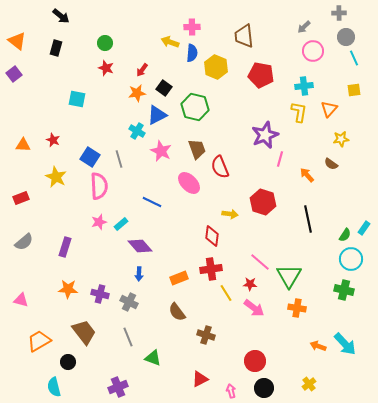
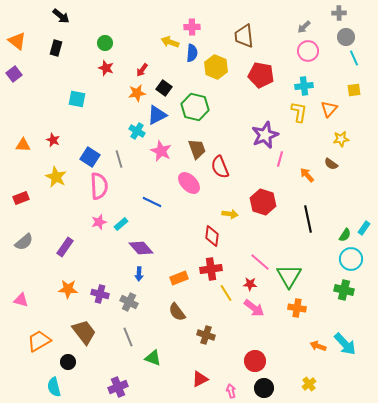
pink circle at (313, 51): moved 5 px left
purple diamond at (140, 246): moved 1 px right, 2 px down
purple rectangle at (65, 247): rotated 18 degrees clockwise
